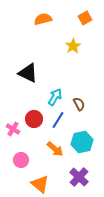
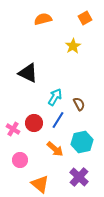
red circle: moved 4 px down
pink circle: moved 1 px left
